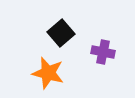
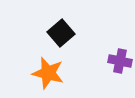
purple cross: moved 17 px right, 9 px down
